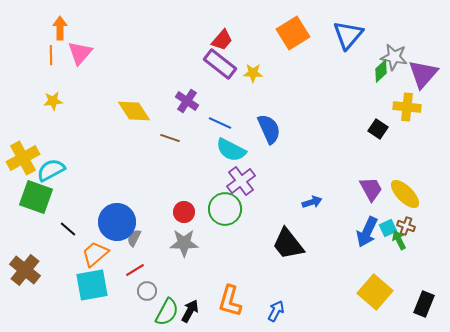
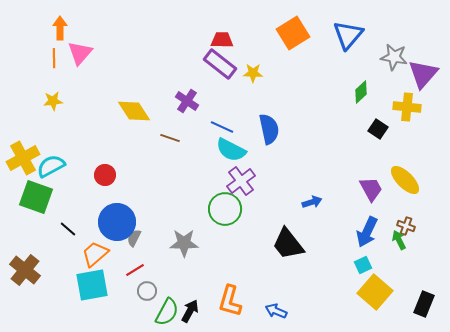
red trapezoid at (222, 40): rotated 130 degrees counterclockwise
orange line at (51, 55): moved 3 px right, 3 px down
green diamond at (381, 71): moved 20 px left, 21 px down
blue line at (220, 123): moved 2 px right, 4 px down
blue semicircle at (269, 129): rotated 12 degrees clockwise
cyan semicircle at (51, 170): moved 4 px up
yellow ellipse at (405, 194): moved 14 px up
red circle at (184, 212): moved 79 px left, 37 px up
cyan square at (388, 228): moved 25 px left, 37 px down
blue arrow at (276, 311): rotated 95 degrees counterclockwise
